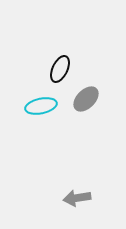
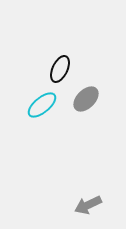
cyan ellipse: moved 1 px right, 1 px up; rotated 28 degrees counterclockwise
gray arrow: moved 11 px right, 7 px down; rotated 16 degrees counterclockwise
